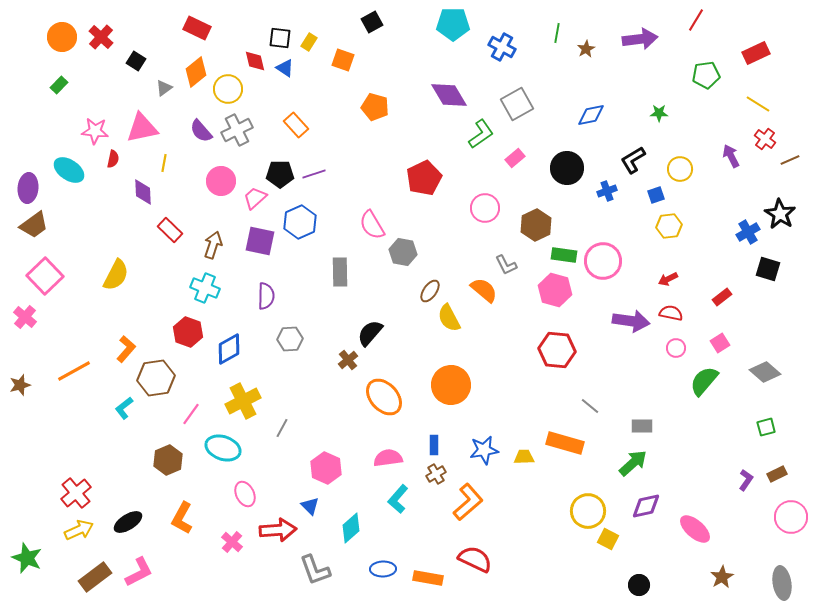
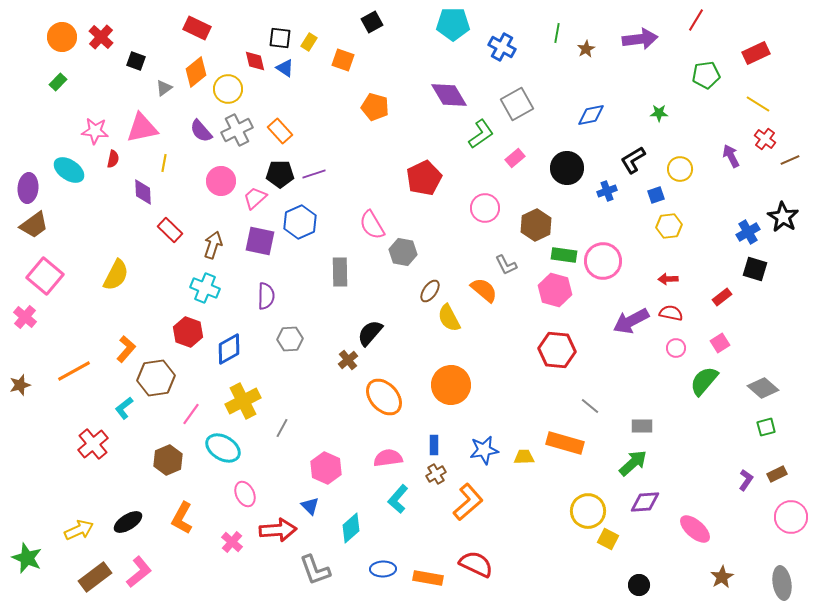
black square at (136, 61): rotated 12 degrees counterclockwise
green rectangle at (59, 85): moved 1 px left, 3 px up
orange rectangle at (296, 125): moved 16 px left, 6 px down
black star at (780, 214): moved 3 px right, 3 px down
black square at (768, 269): moved 13 px left
pink square at (45, 276): rotated 6 degrees counterclockwise
red arrow at (668, 279): rotated 24 degrees clockwise
purple arrow at (631, 321): rotated 144 degrees clockwise
gray diamond at (765, 372): moved 2 px left, 16 px down
cyan ellipse at (223, 448): rotated 12 degrees clockwise
red cross at (76, 493): moved 17 px right, 49 px up
purple diamond at (646, 506): moved 1 px left, 4 px up; rotated 8 degrees clockwise
red semicircle at (475, 559): moved 1 px right, 5 px down
pink L-shape at (139, 572): rotated 12 degrees counterclockwise
